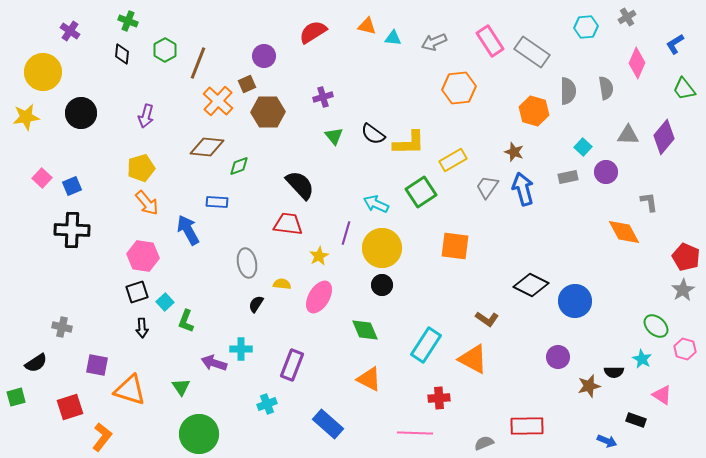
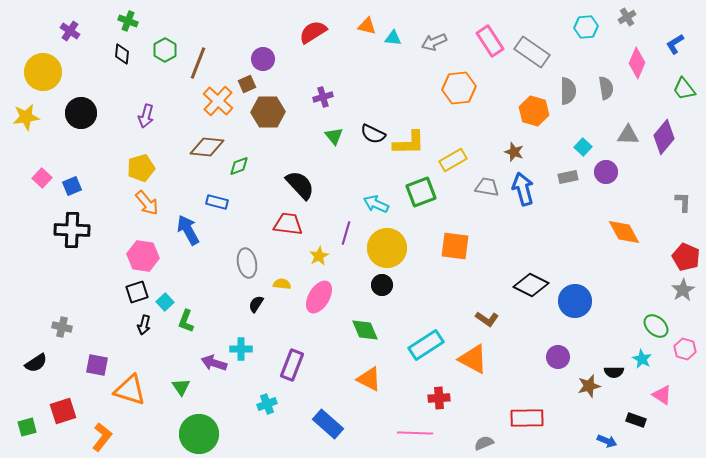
purple circle at (264, 56): moved 1 px left, 3 px down
black semicircle at (373, 134): rotated 10 degrees counterclockwise
gray trapezoid at (487, 187): rotated 65 degrees clockwise
green square at (421, 192): rotated 12 degrees clockwise
blue rectangle at (217, 202): rotated 10 degrees clockwise
gray L-shape at (649, 202): moved 34 px right; rotated 10 degrees clockwise
yellow circle at (382, 248): moved 5 px right
black arrow at (142, 328): moved 2 px right, 3 px up; rotated 18 degrees clockwise
cyan rectangle at (426, 345): rotated 24 degrees clockwise
green square at (16, 397): moved 11 px right, 30 px down
red square at (70, 407): moved 7 px left, 4 px down
red rectangle at (527, 426): moved 8 px up
